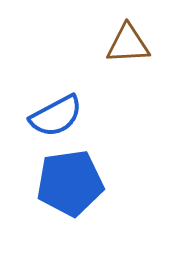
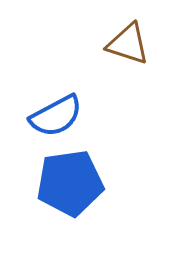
brown triangle: rotated 21 degrees clockwise
